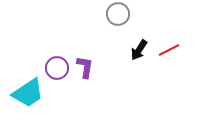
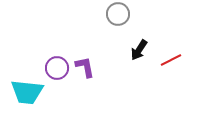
red line: moved 2 px right, 10 px down
purple L-shape: rotated 20 degrees counterclockwise
cyan trapezoid: moved 1 px left, 1 px up; rotated 40 degrees clockwise
